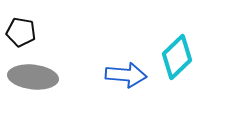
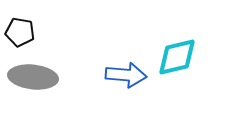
black pentagon: moved 1 px left
cyan diamond: rotated 30 degrees clockwise
